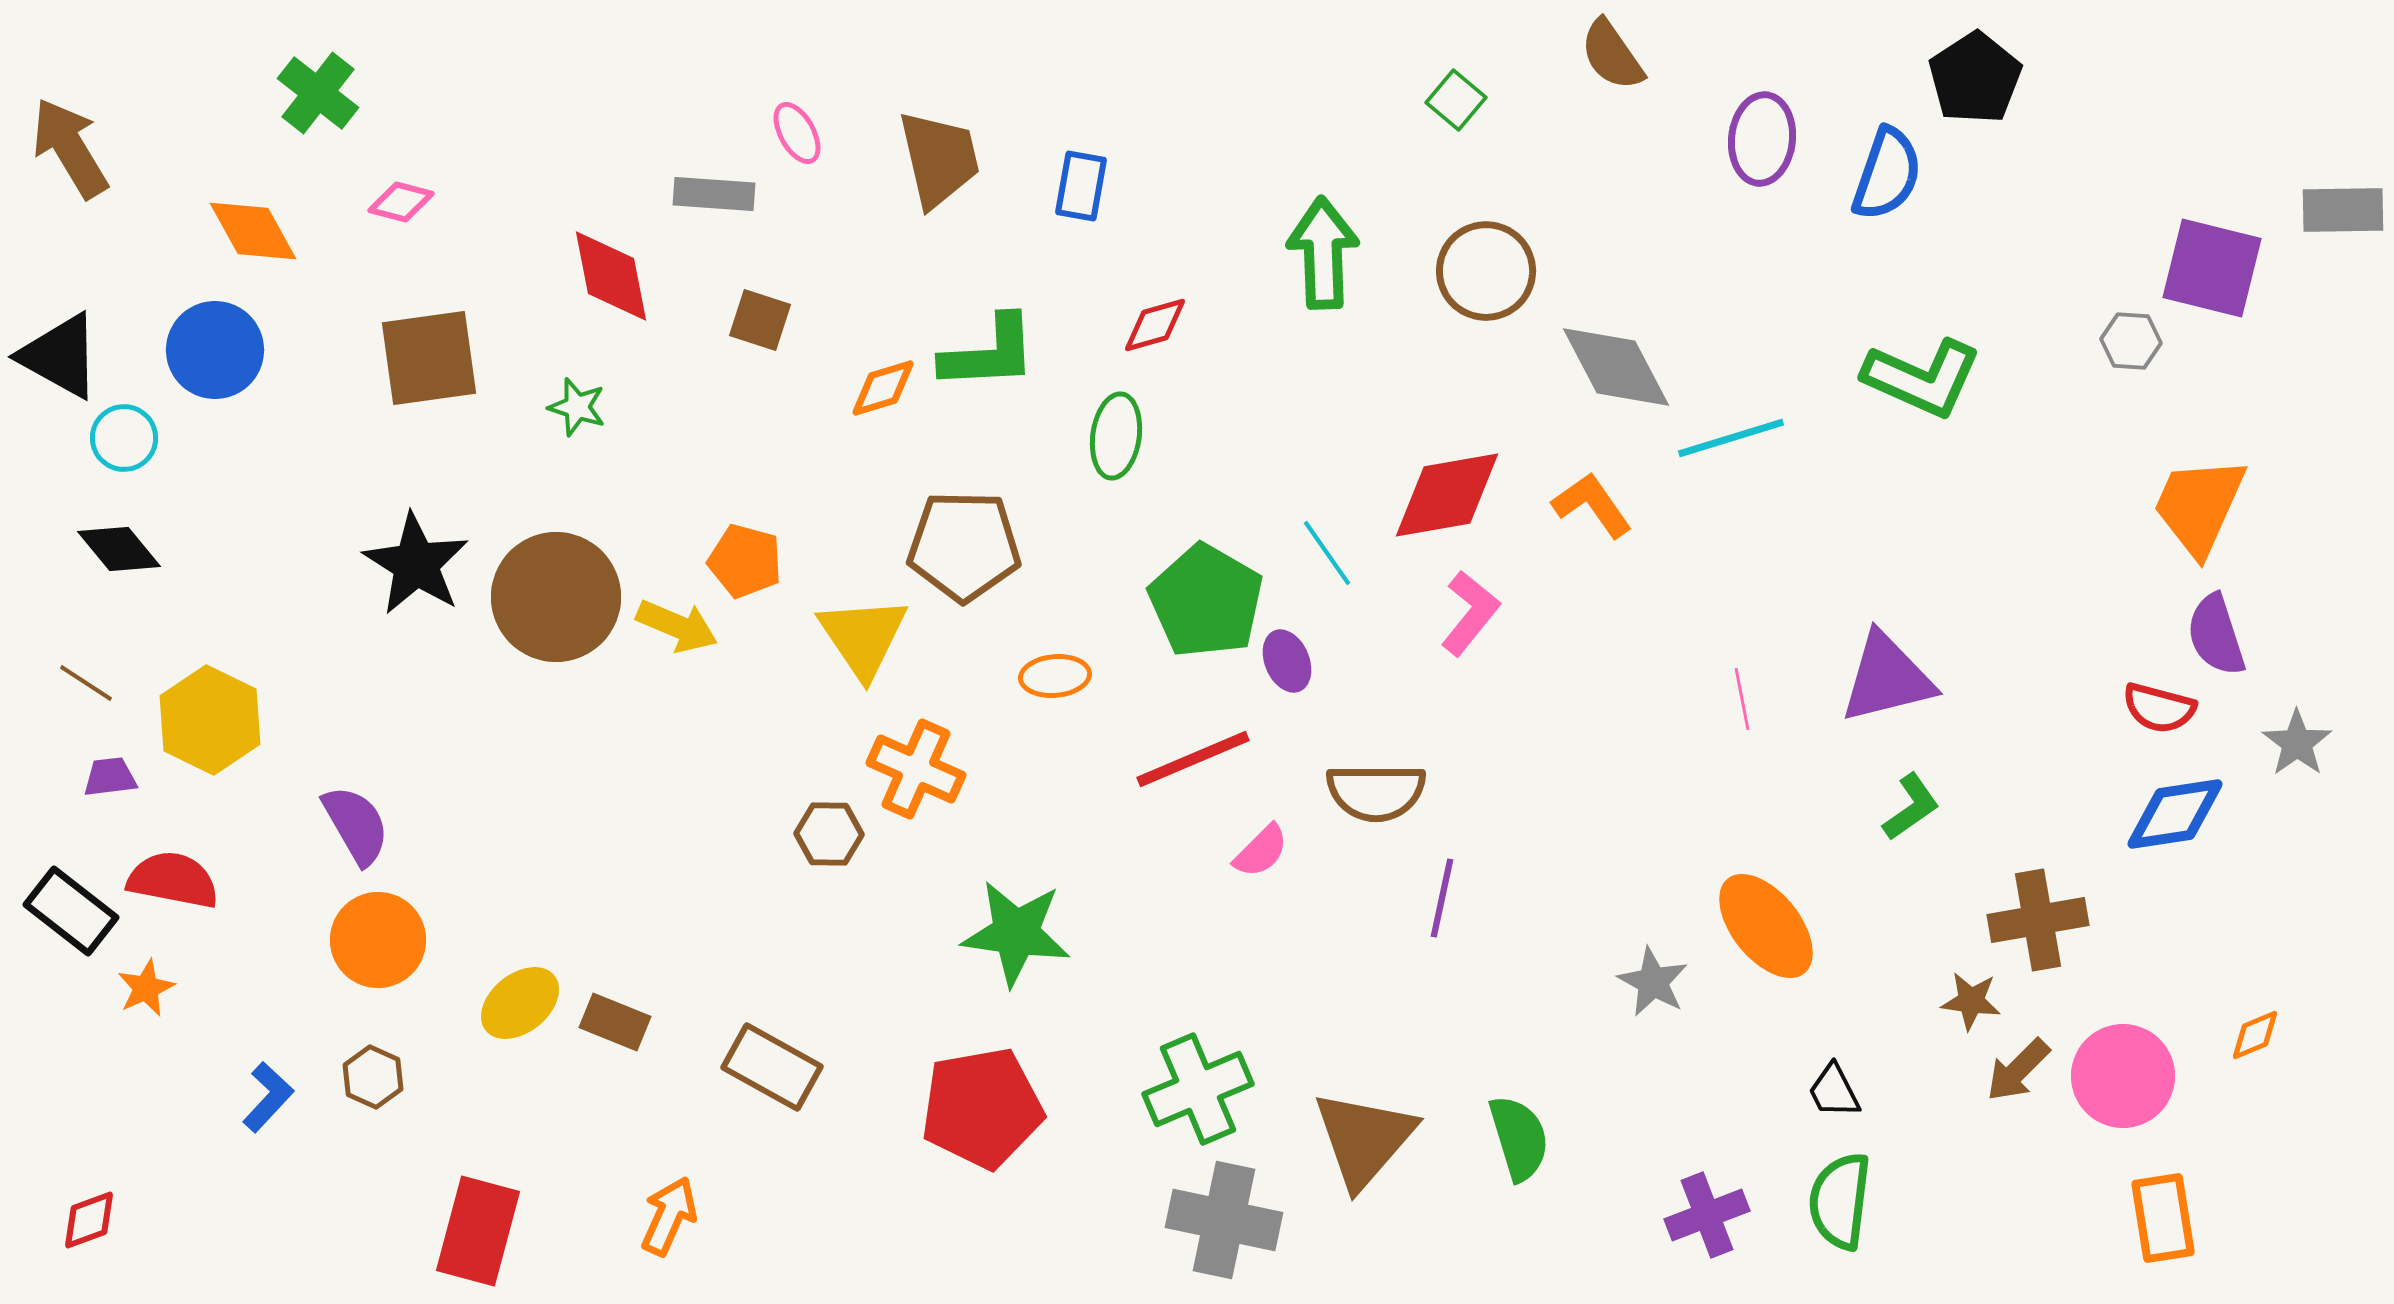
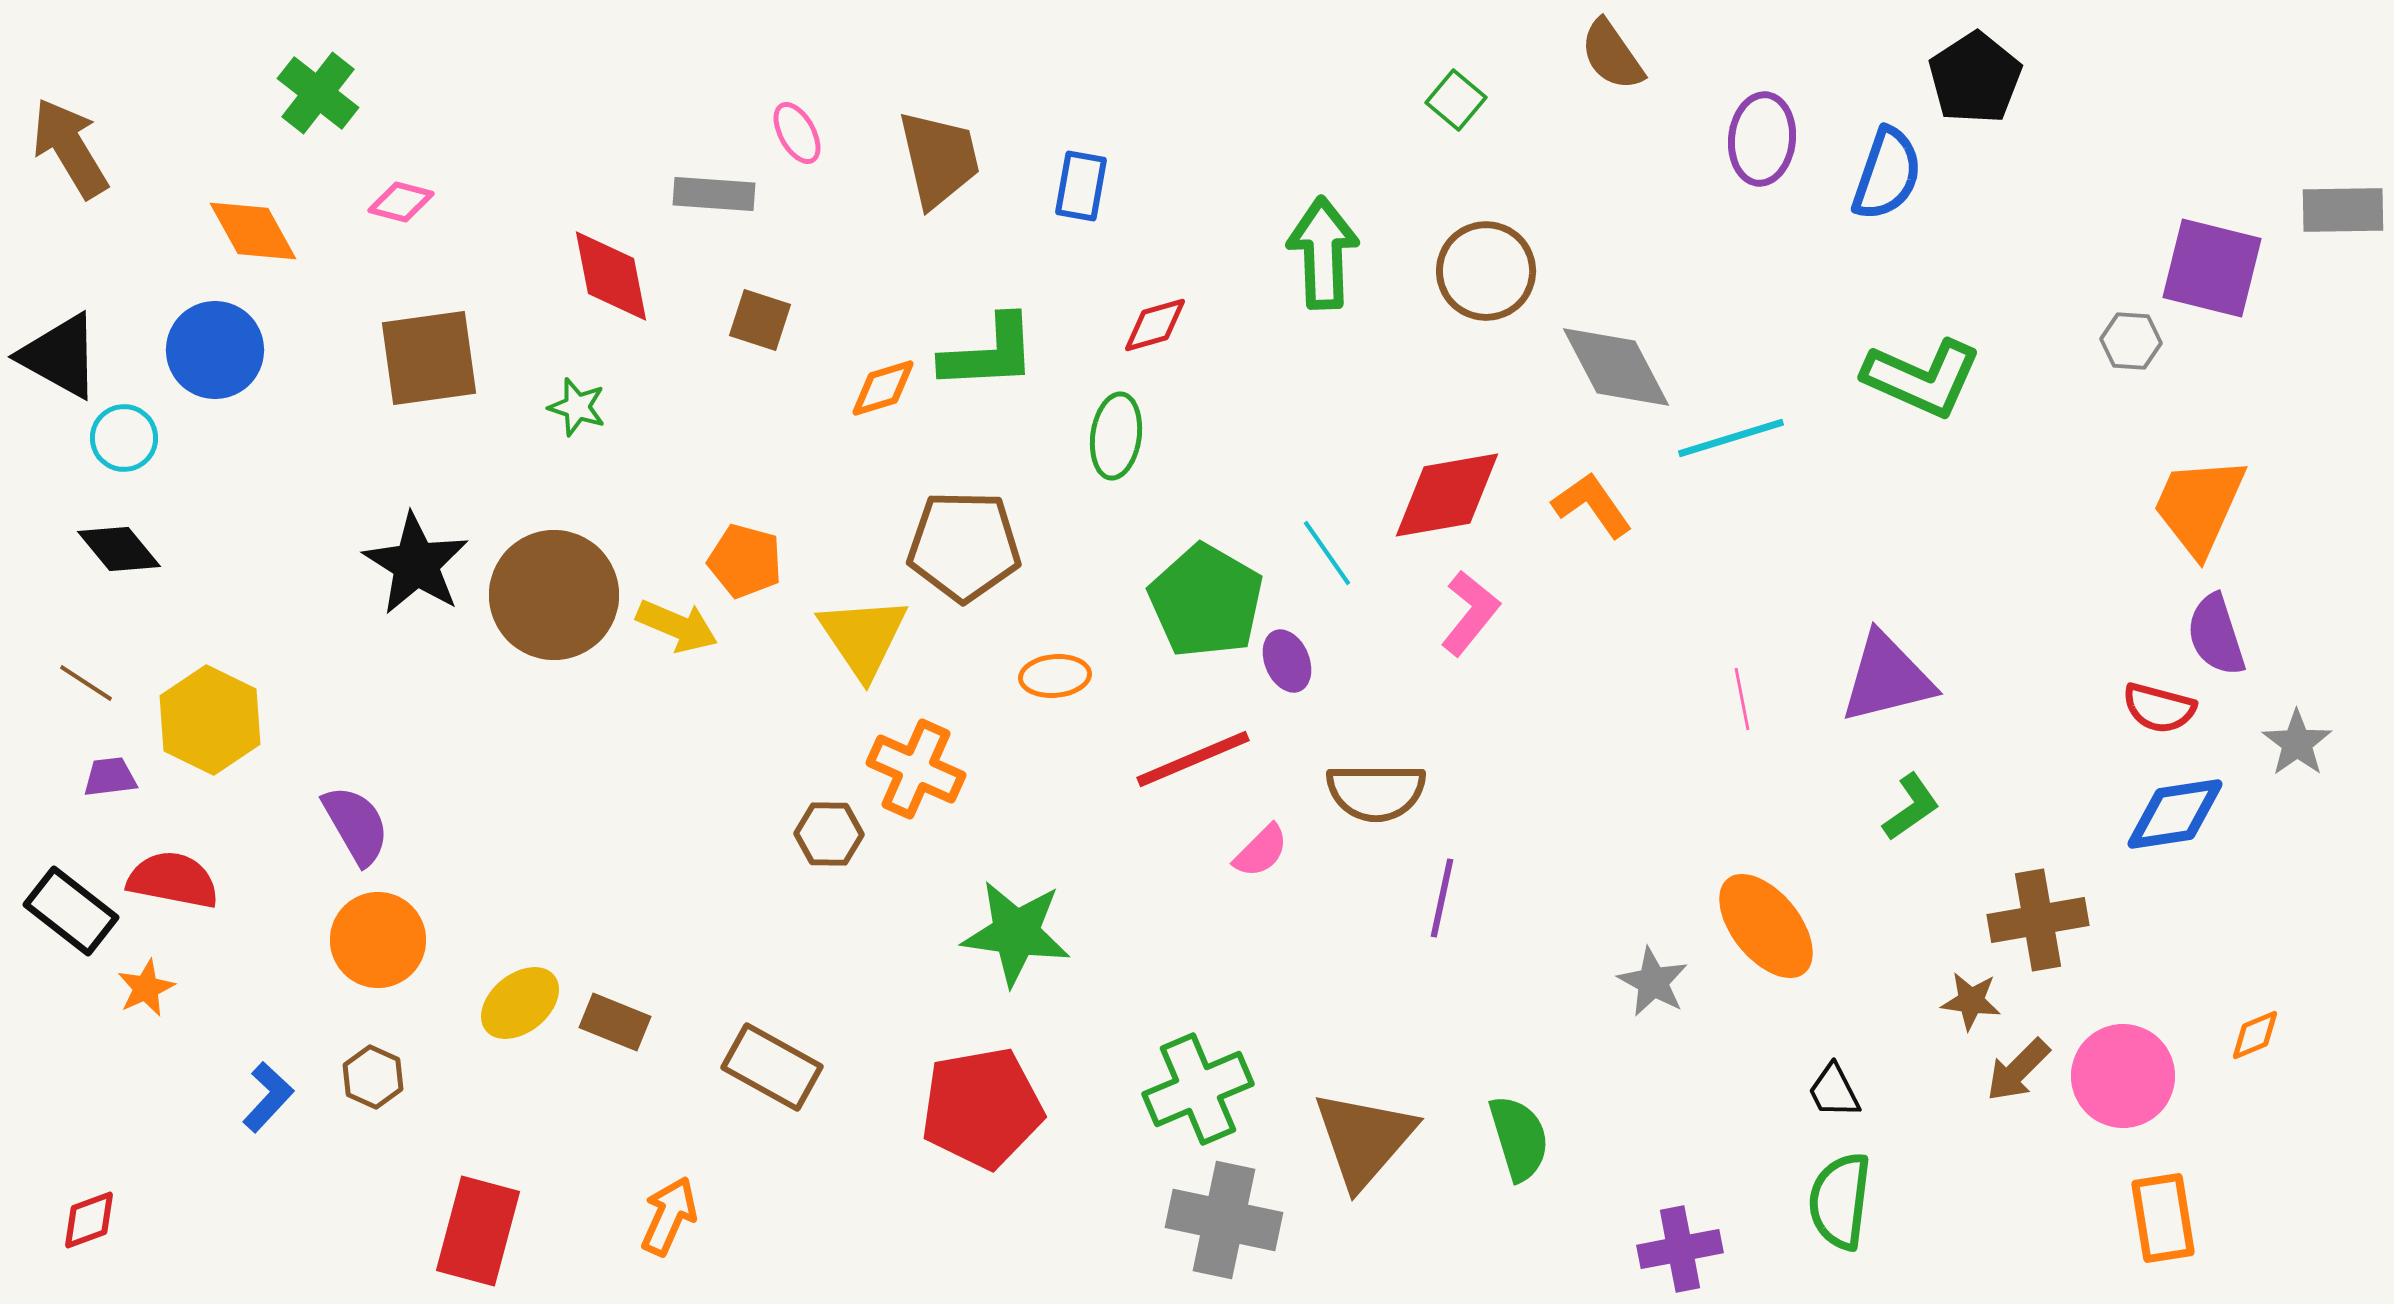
brown circle at (556, 597): moved 2 px left, 2 px up
purple cross at (1707, 1215): moved 27 px left, 34 px down; rotated 10 degrees clockwise
